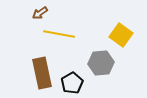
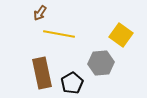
brown arrow: rotated 21 degrees counterclockwise
